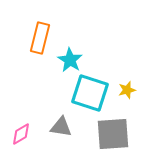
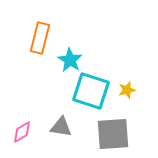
cyan square: moved 1 px right, 2 px up
pink diamond: moved 1 px right, 2 px up
